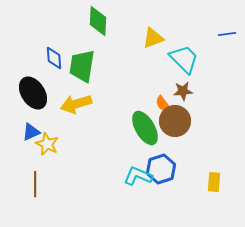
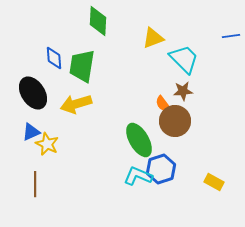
blue line: moved 4 px right, 2 px down
green ellipse: moved 6 px left, 12 px down
yellow rectangle: rotated 66 degrees counterclockwise
